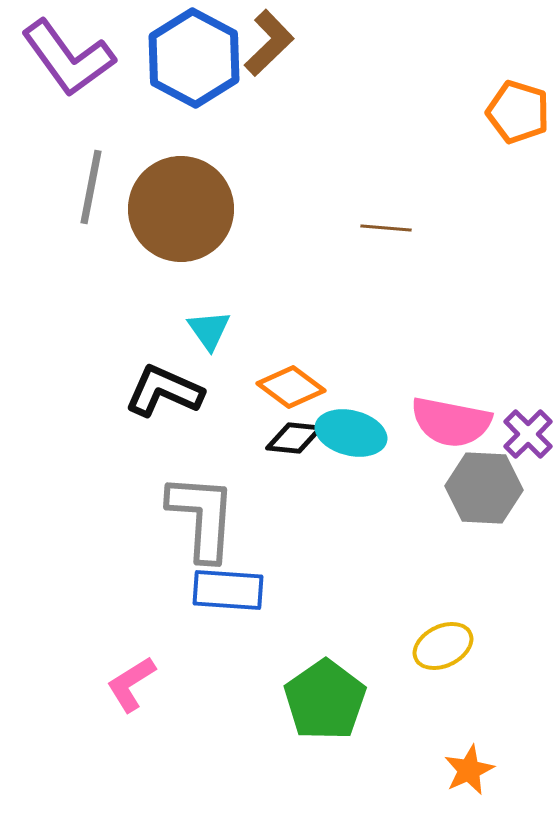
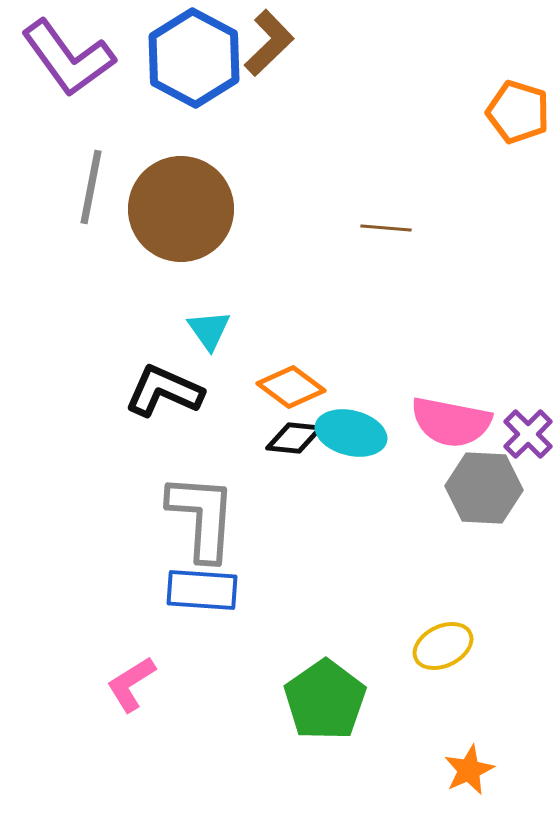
blue rectangle: moved 26 px left
